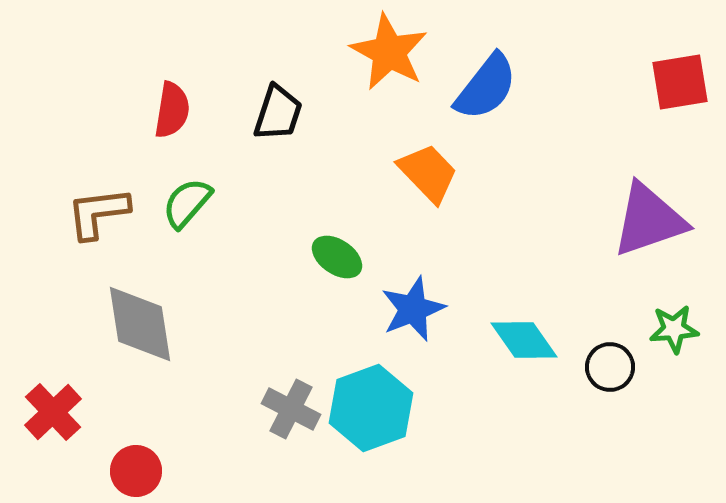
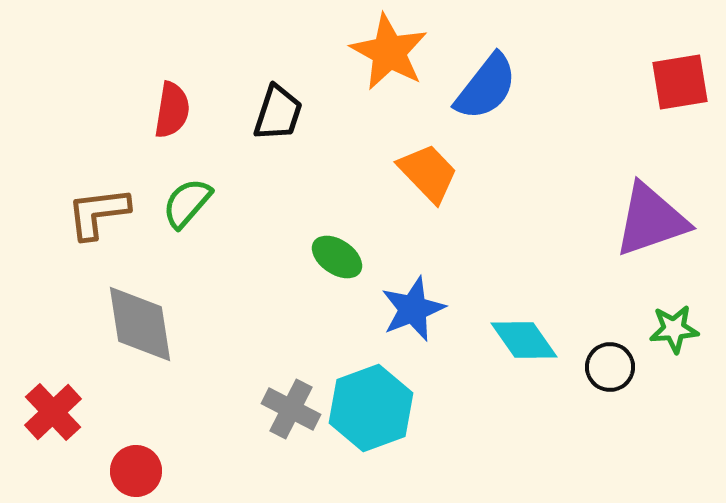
purple triangle: moved 2 px right
